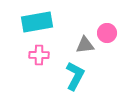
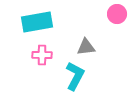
pink circle: moved 10 px right, 19 px up
gray triangle: moved 1 px right, 2 px down
pink cross: moved 3 px right
